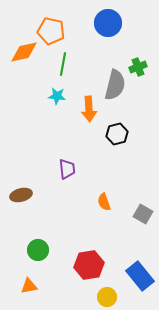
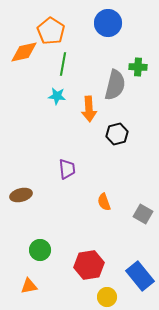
orange pentagon: rotated 20 degrees clockwise
green cross: rotated 24 degrees clockwise
green circle: moved 2 px right
